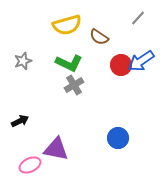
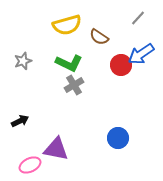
blue arrow: moved 7 px up
